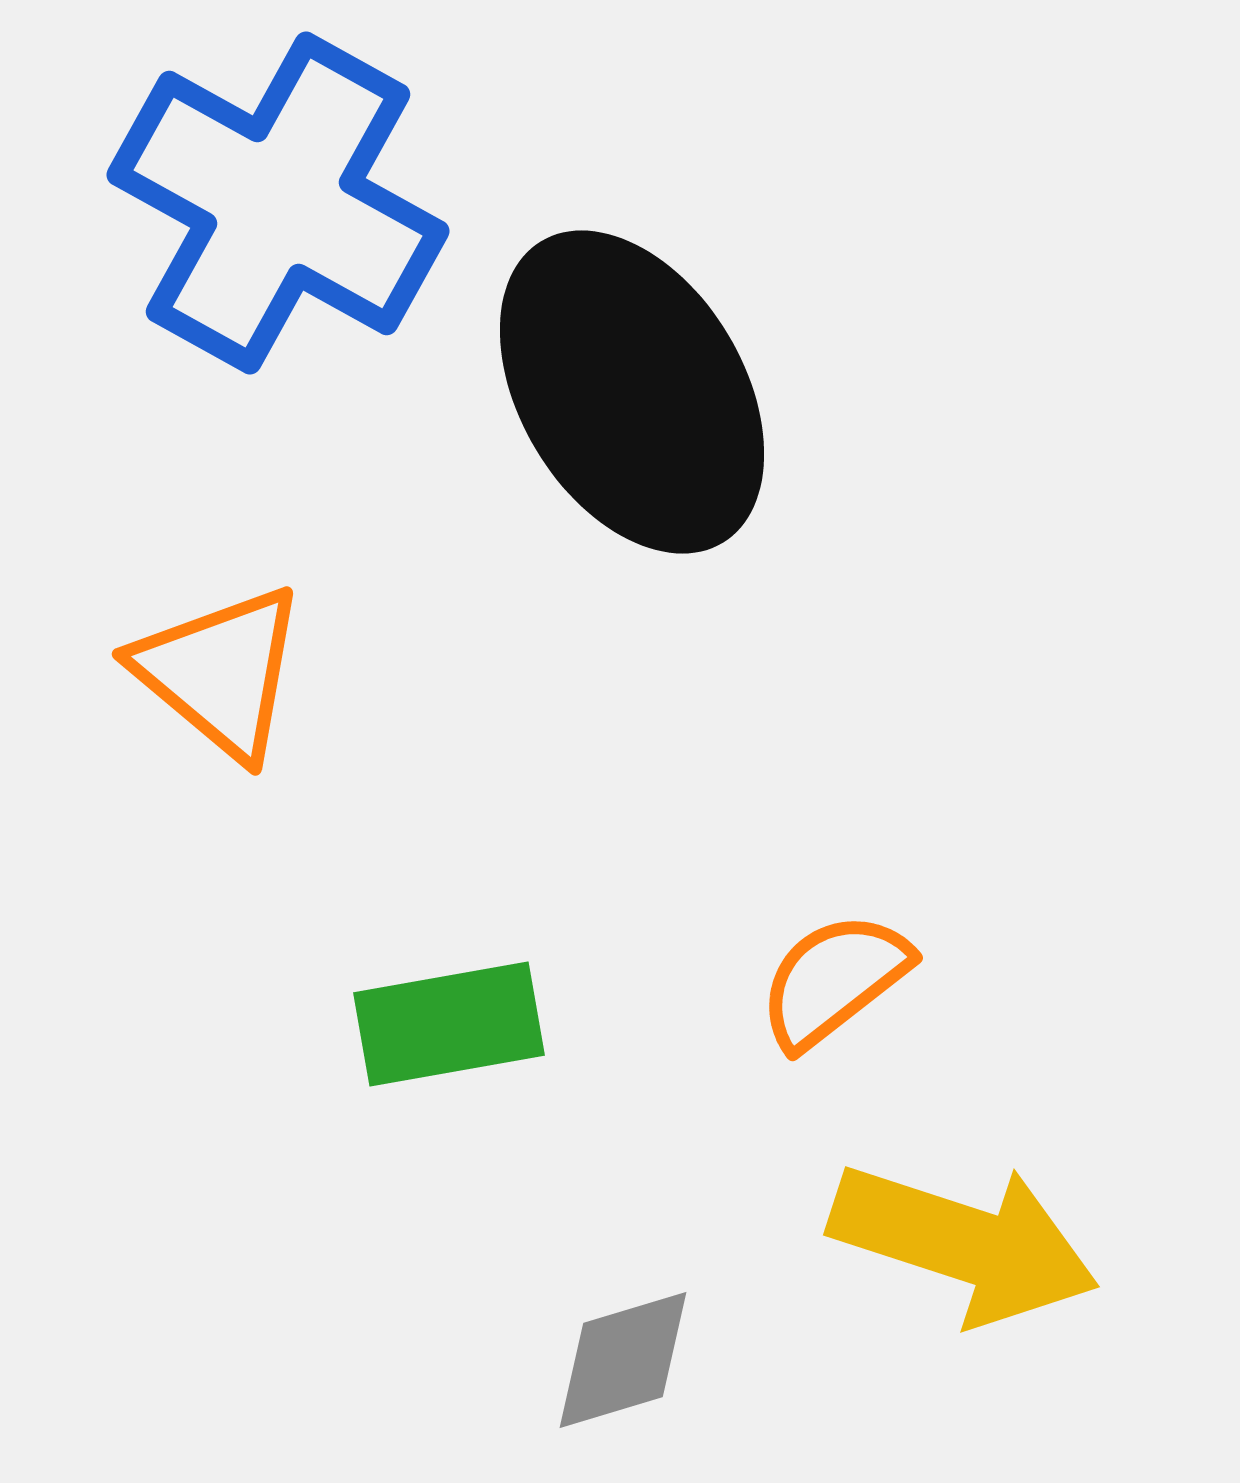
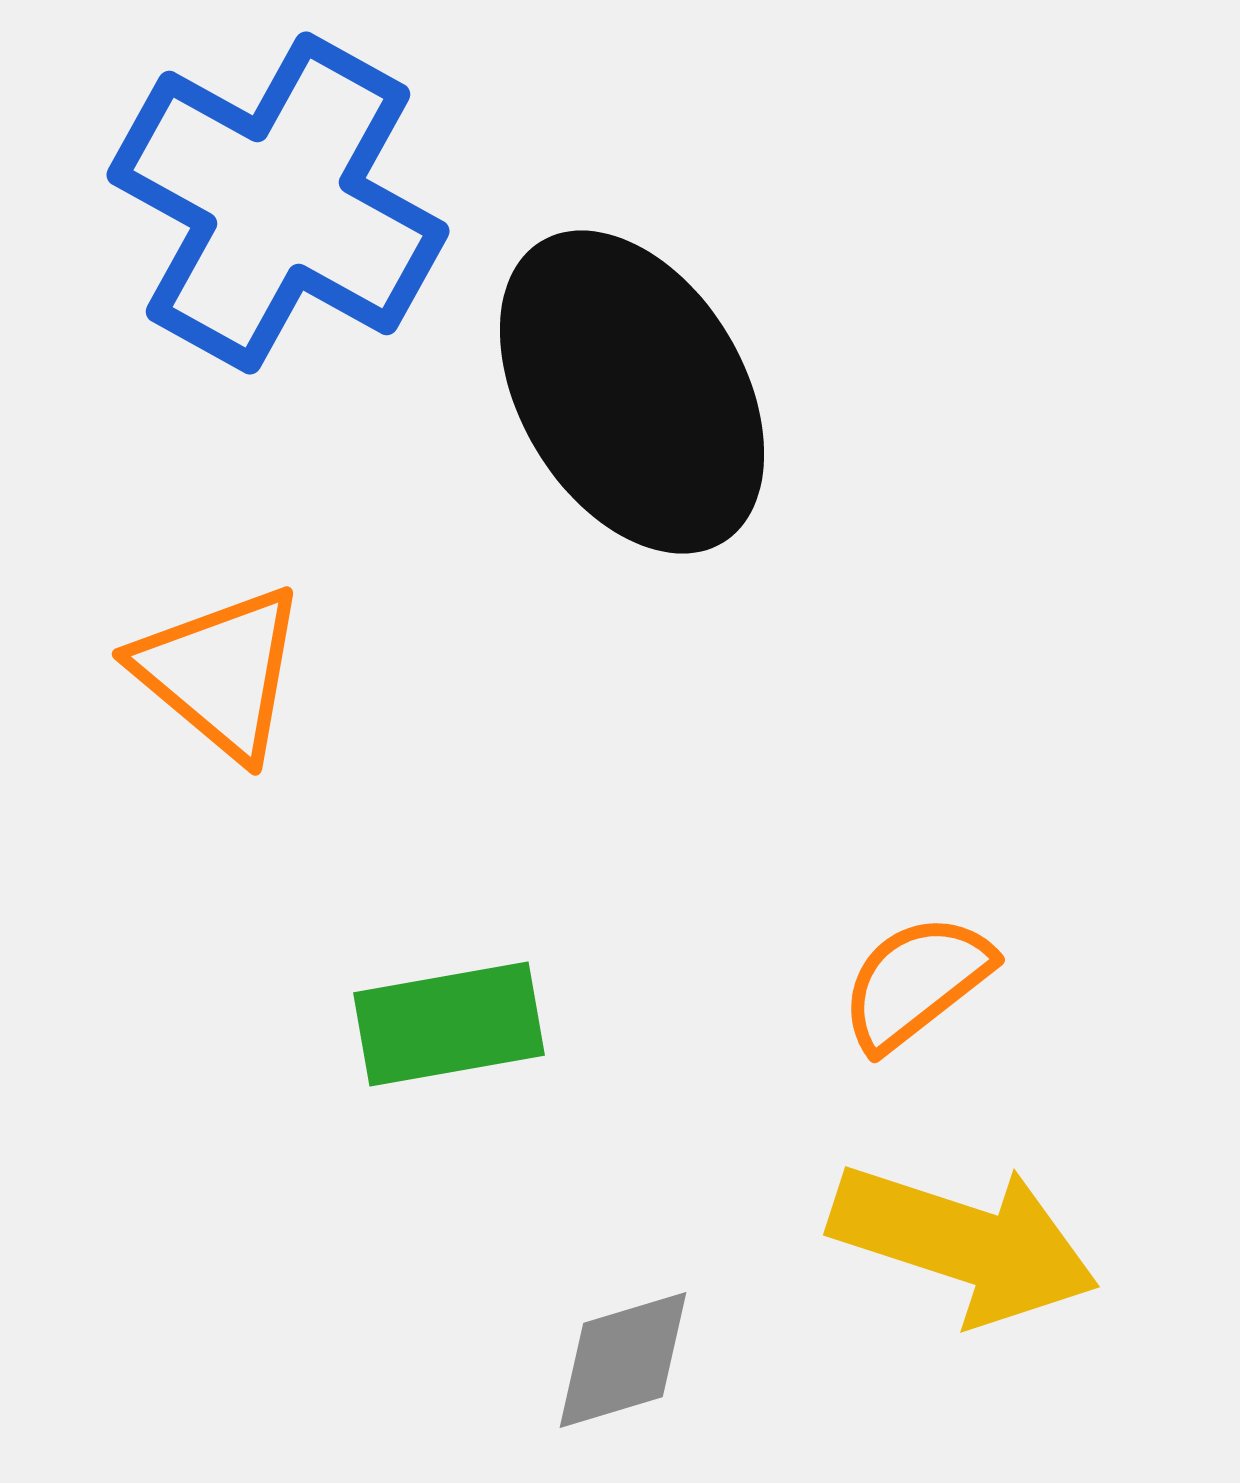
orange semicircle: moved 82 px right, 2 px down
